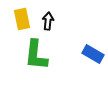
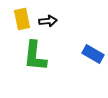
black arrow: rotated 78 degrees clockwise
green L-shape: moved 1 px left, 1 px down
